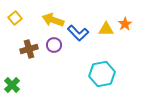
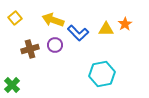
purple circle: moved 1 px right
brown cross: moved 1 px right
